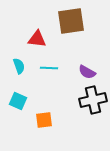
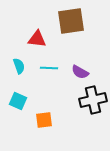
purple semicircle: moved 7 px left
